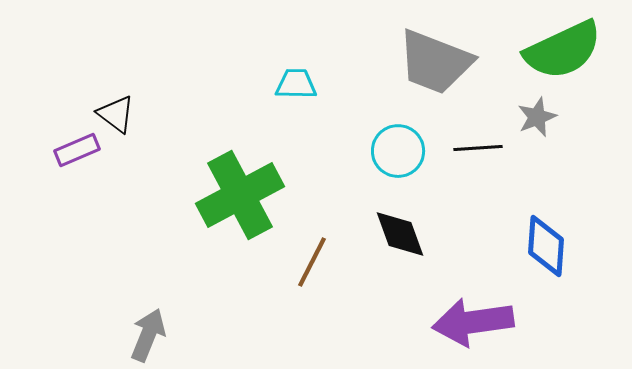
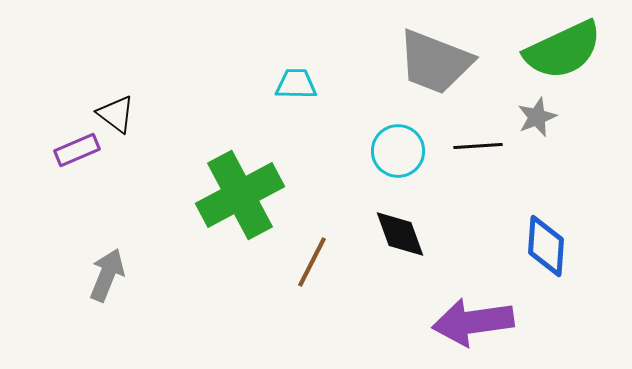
black line: moved 2 px up
gray arrow: moved 41 px left, 60 px up
